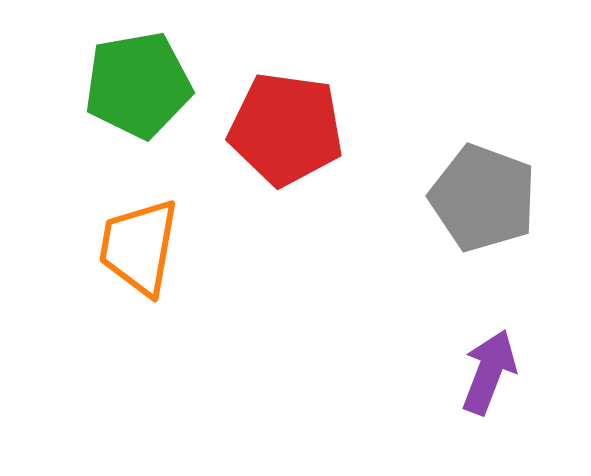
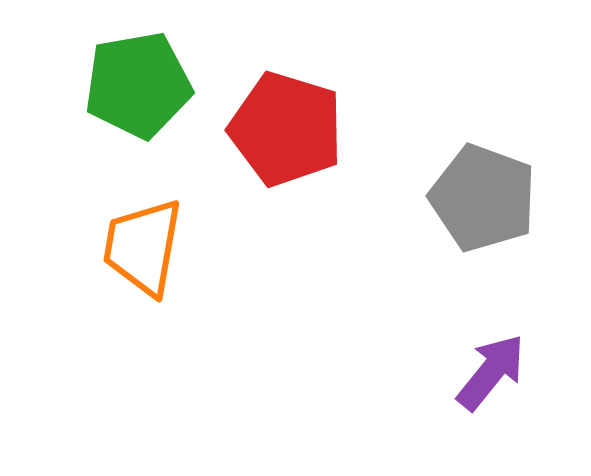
red pentagon: rotated 9 degrees clockwise
orange trapezoid: moved 4 px right
purple arrow: moved 2 px right; rotated 18 degrees clockwise
